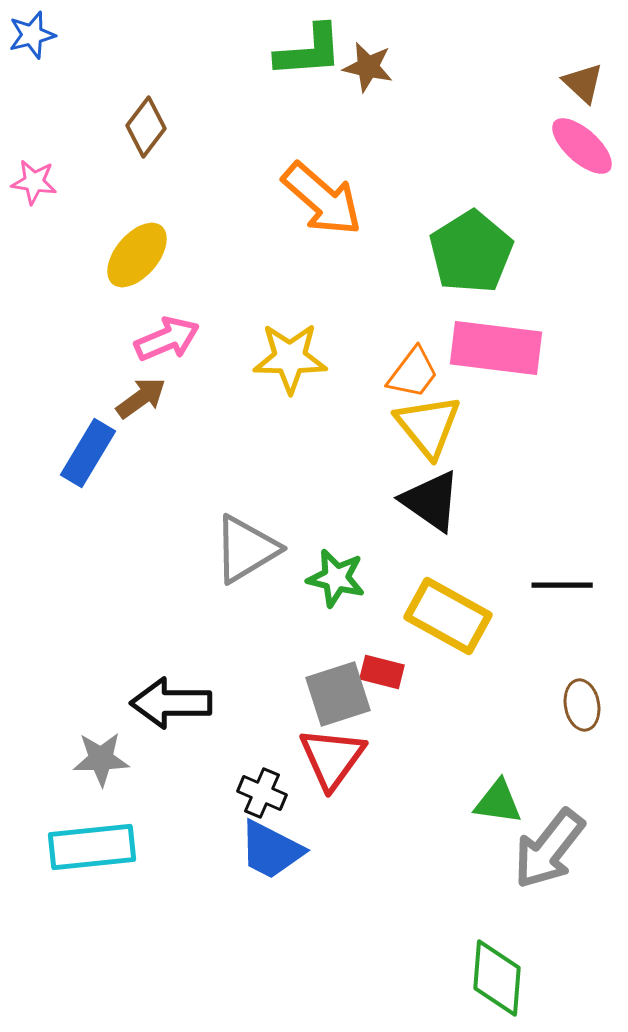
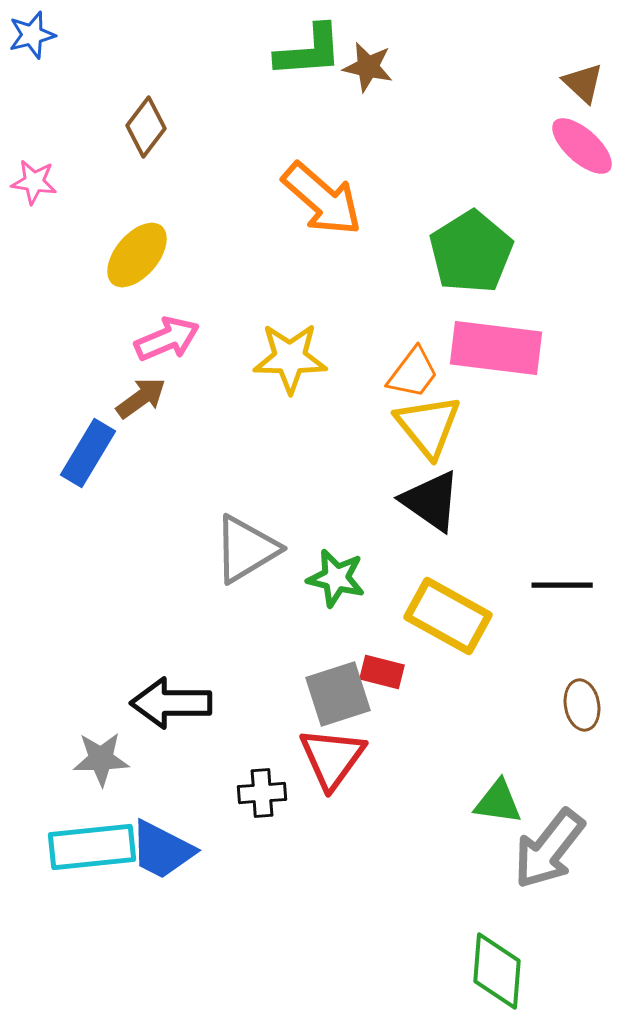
black cross: rotated 27 degrees counterclockwise
blue trapezoid: moved 109 px left
green diamond: moved 7 px up
